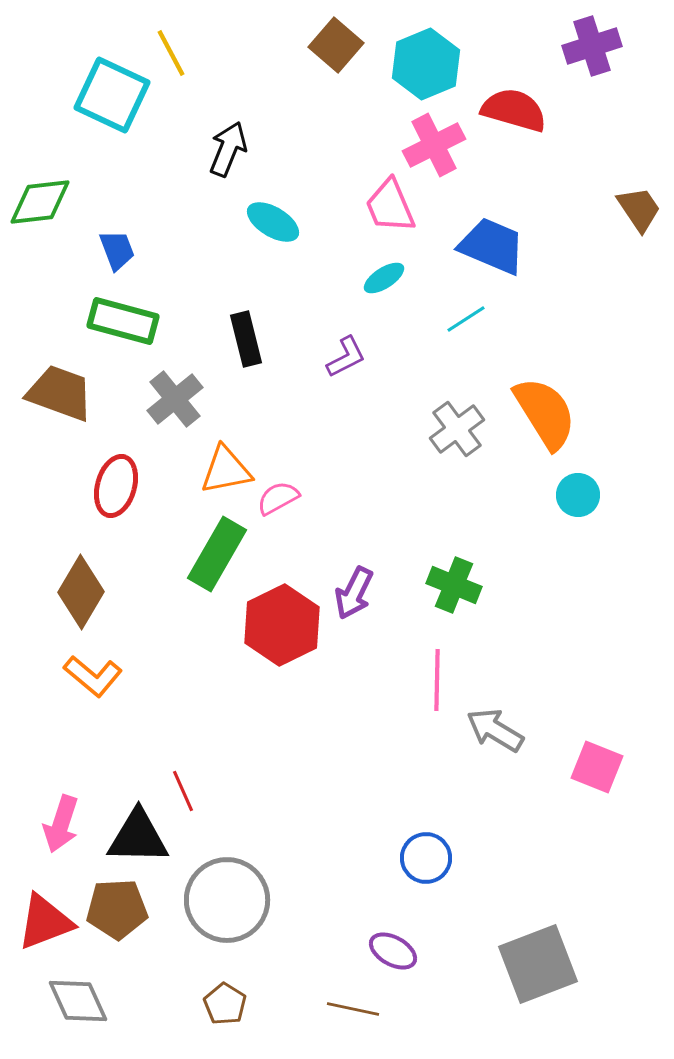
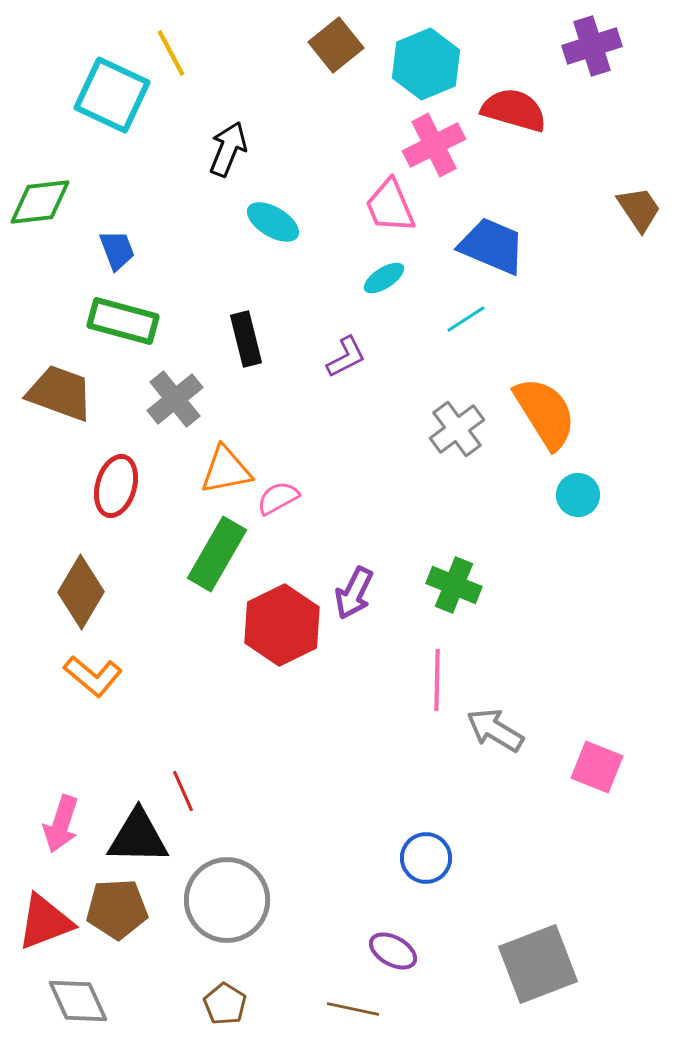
brown square at (336, 45): rotated 10 degrees clockwise
